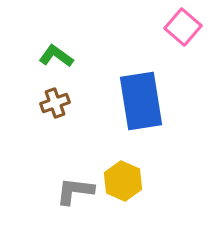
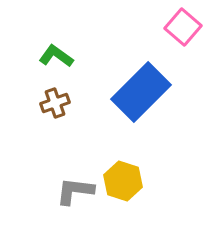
blue rectangle: moved 9 px up; rotated 54 degrees clockwise
yellow hexagon: rotated 6 degrees counterclockwise
